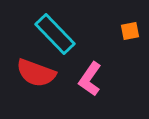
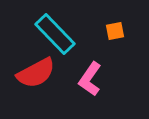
orange square: moved 15 px left
red semicircle: rotated 48 degrees counterclockwise
